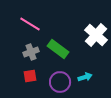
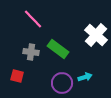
pink line: moved 3 px right, 5 px up; rotated 15 degrees clockwise
gray cross: rotated 28 degrees clockwise
red square: moved 13 px left; rotated 24 degrees clockwise
purple circle: moved 2 px right, 1 px down
